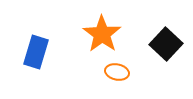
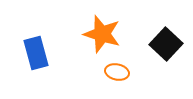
orange star: rotated 18 degrees counterclockwise
blue rectangle: moved 1 px down; rotated 32 degrees counterclockwise
